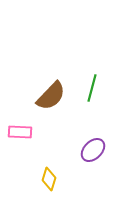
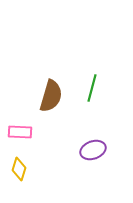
brown semicircle: rotated 28 degrees counterclockwise
purple ellipse: rotated 25 degrees clockwise
yellow diamond: moved 30 px left, 10 px up
